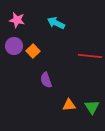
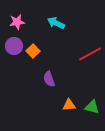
pink star: moved 2 px down; rotated 21 degrees counterclockwise
red line: moved 2 px up; rotated 35 degrees counterclockwise
purple semicircle: moved 3 px right, 1 px up
green triangle: rotated 42 degrees counterclockwise
